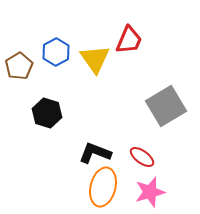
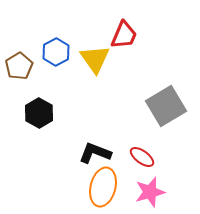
red trapezoid: moved 5 px left, 5 px up
black hexagon: moved 8 px left; rotated 12 degrees clockwise
